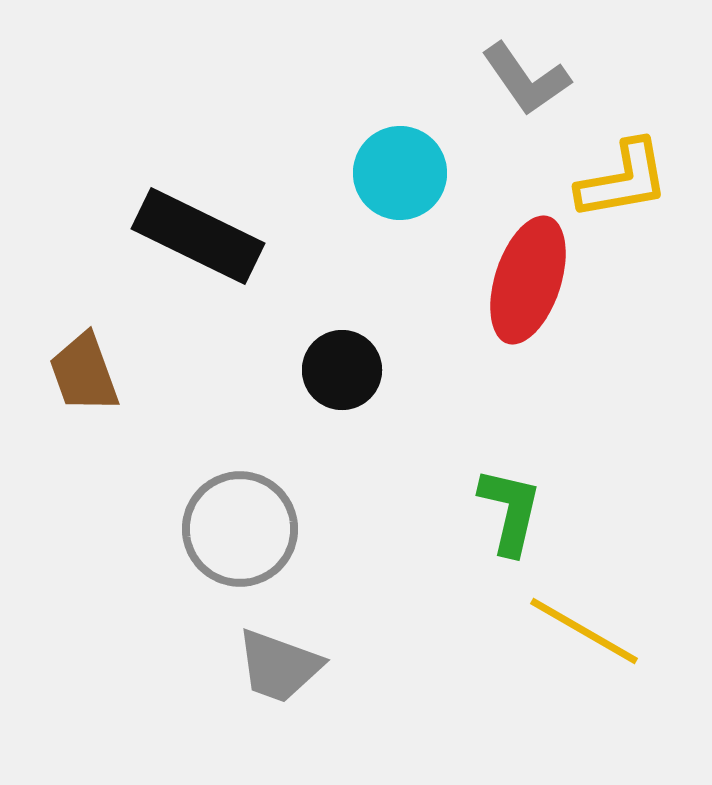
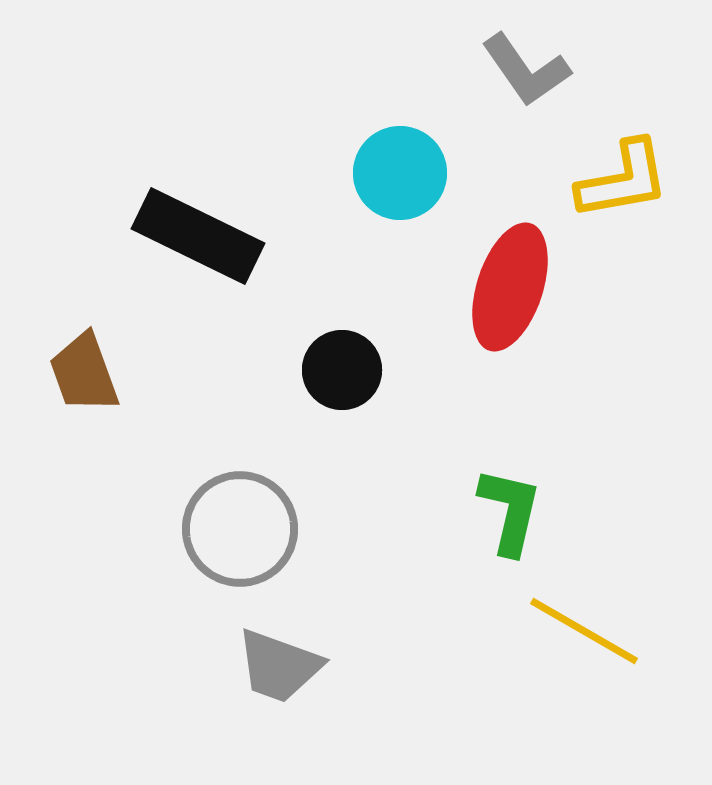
gray L-shape: moved 9 px up
red ellipse: moved 18 px left, 7 px down
